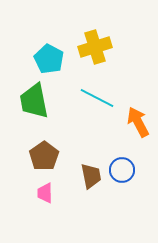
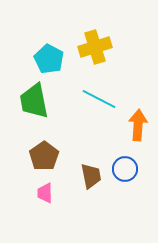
cyan line: moved 2 px right, 1 px down
orange arrow: moved 3 px down; rotated 32 degrees clockwise
blue circle: moved 3 px right, 1 px up
